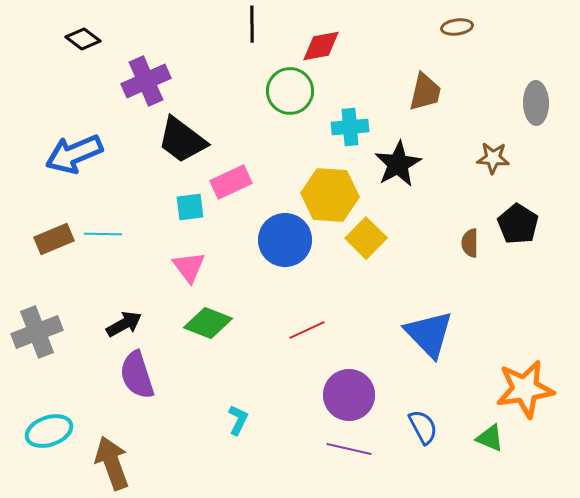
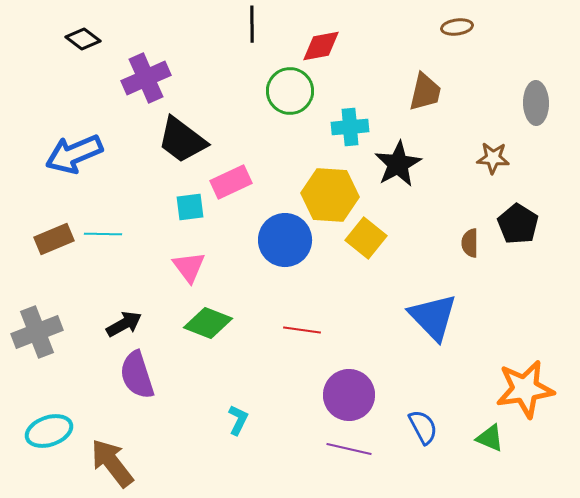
purple cross: moved 3 px up
yellow square: rotated 6 degrees counterclockwise
red line: moved 5 px left; rotated 33 degrees clockwise
blue triangle: moved 4 px right, 17 px up
brown arrow: rotated 18 degrees counterclockwise
